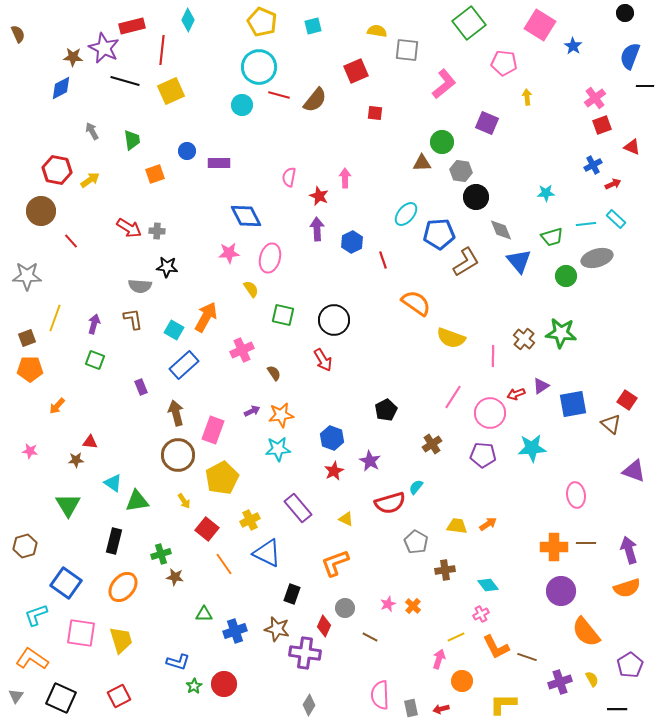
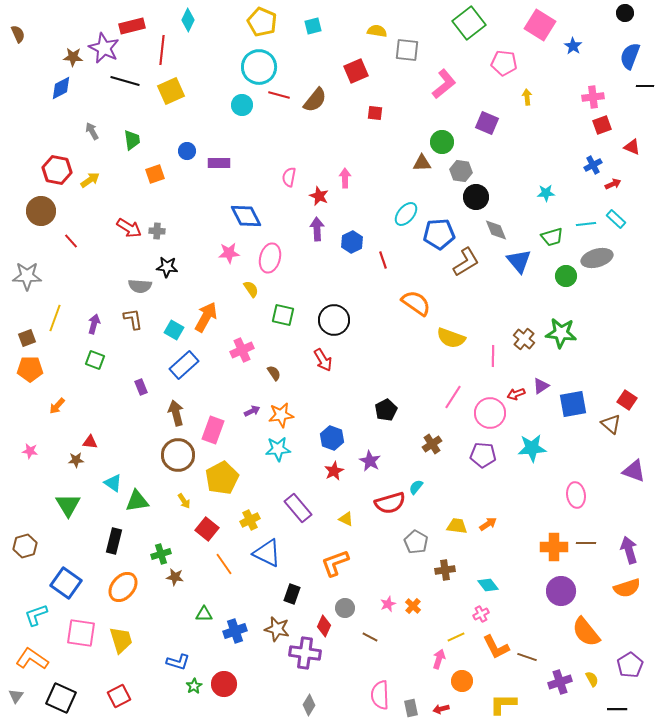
pink cross at (595, 98): moved 2 px left, 1 px up; rotated 30 degrees clockwise
gray diamond at (501, 230): moved 5 px left
